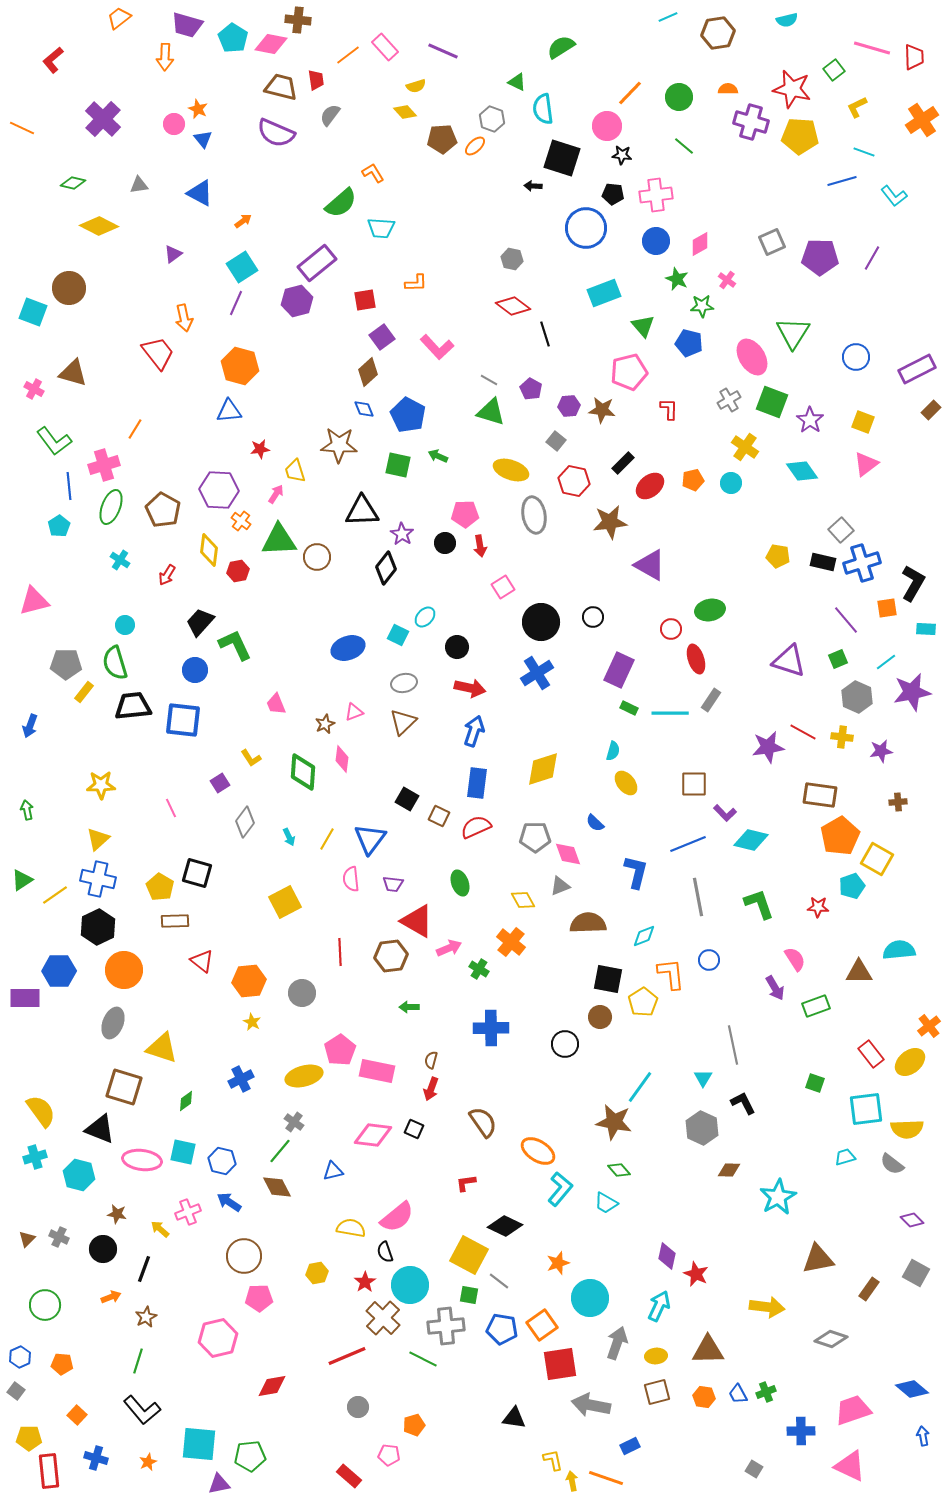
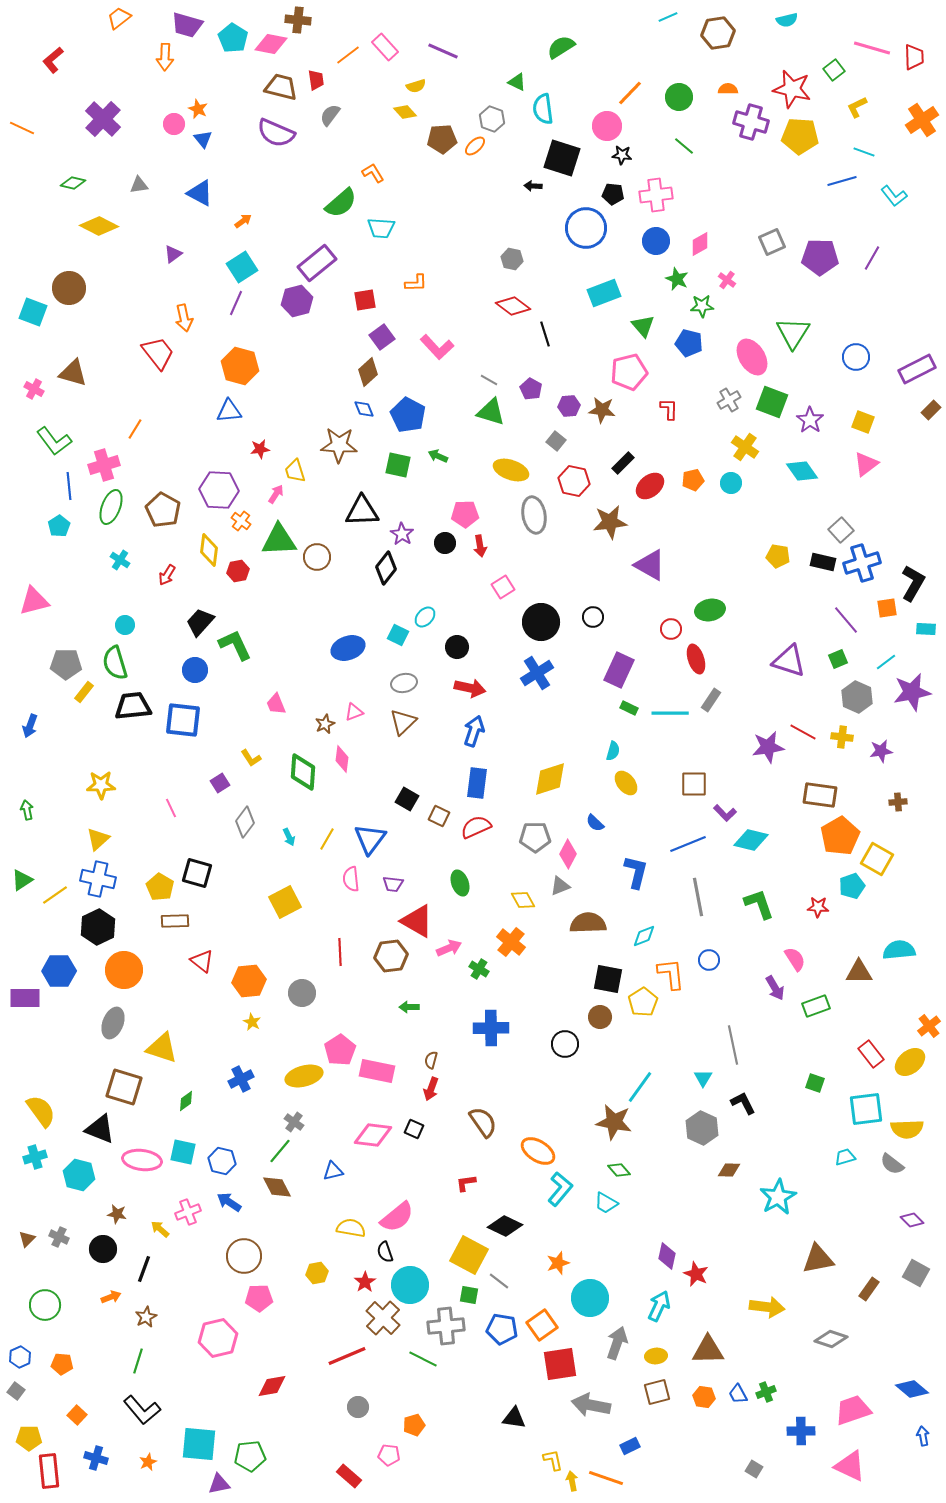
yellow diamond at (543, 769): moved 7 px right, 10 px down
pink diamond at (568, 854): rotated 48 degrees clockwise
